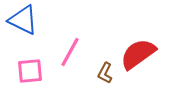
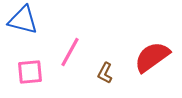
blue triangle: rotated 12 degrees counterclockwise
red semicircle: moved 14 px right, 3 px down
pink square: moved 1 px down
